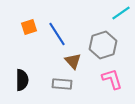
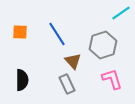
orange square: moved 9 px left, 5 px down; rotated 21 degrees clockwise
gray rectangle: moved 5 px right; rotated 60 degrees clockwise
